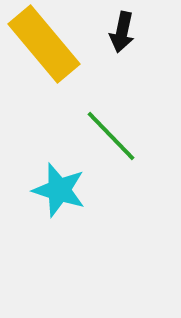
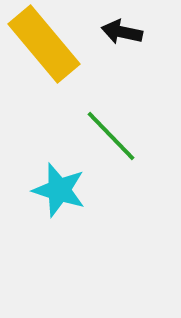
black arrow: rotated 90 degrees clockwise
